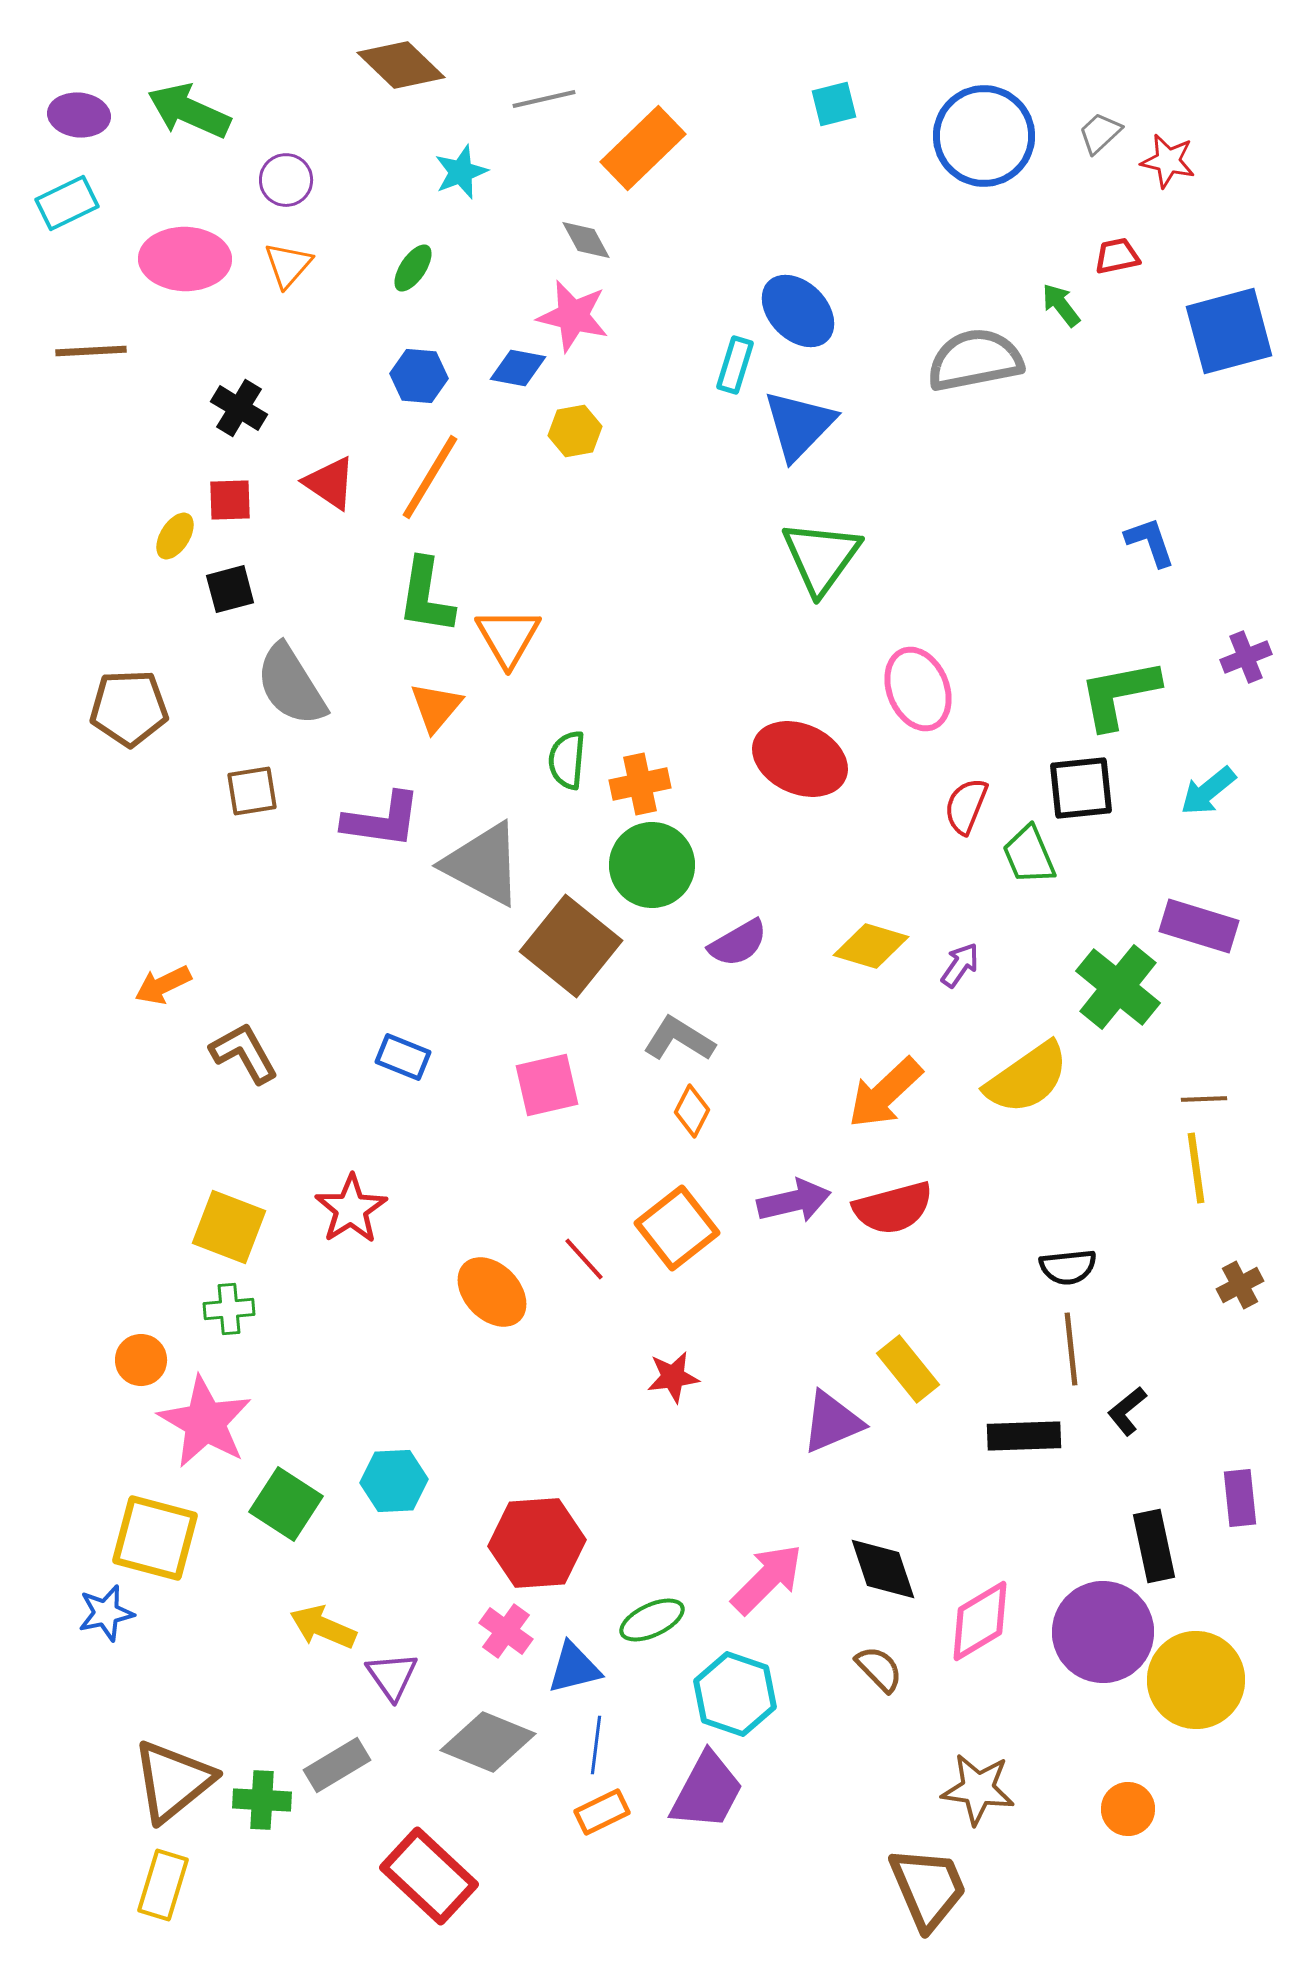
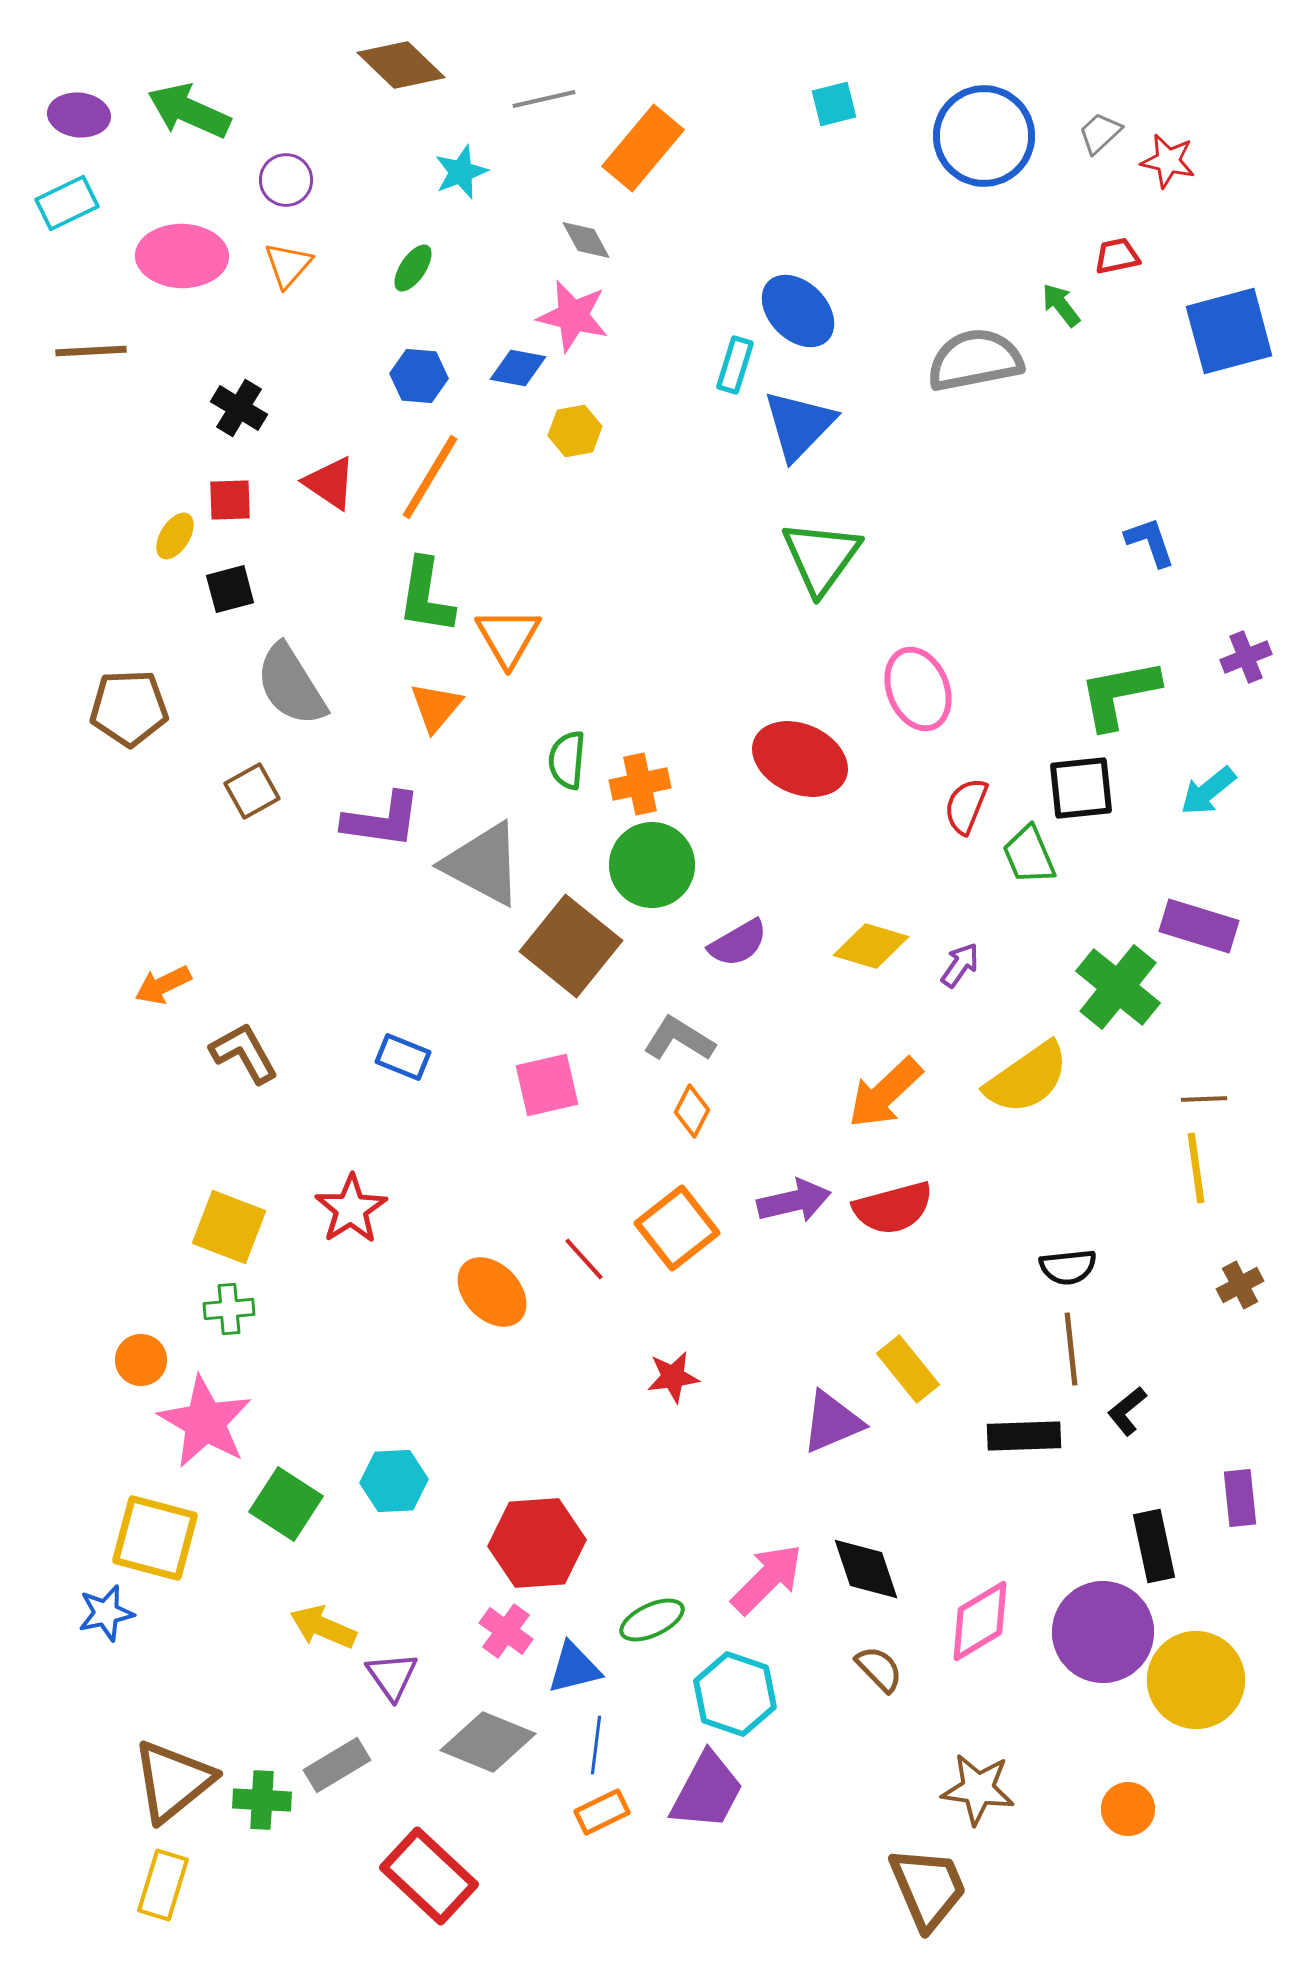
orange rectangle at (643, 148): rotated 6 degrees counterclockwise
pink ellipse at (185, 259): moved 3 px left, 3 px up
brown square at (252, 791): rotated 20 degrees counterclockwise
black diamond at (883, 1569): moved 17 px left
